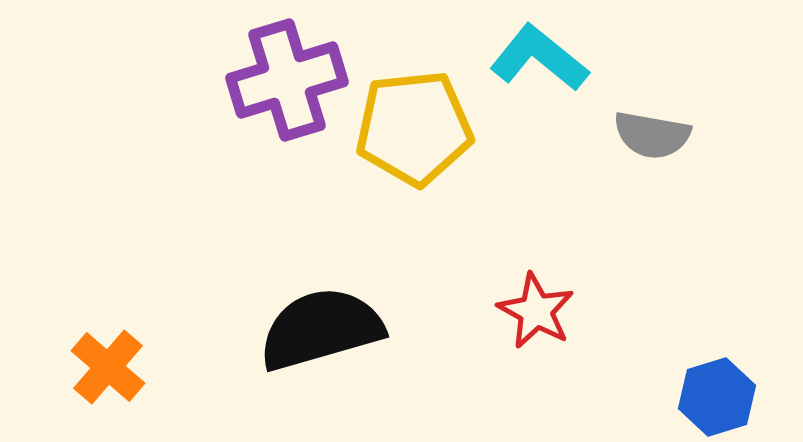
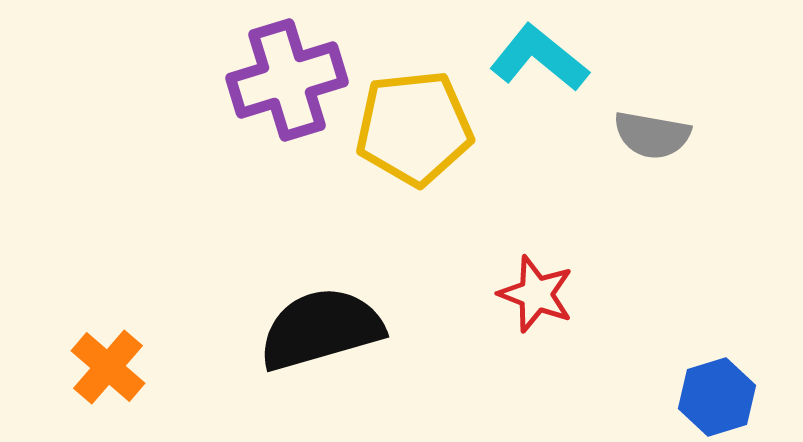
red star: moved 17 px up; rotated 8 degrees counterclockwise
